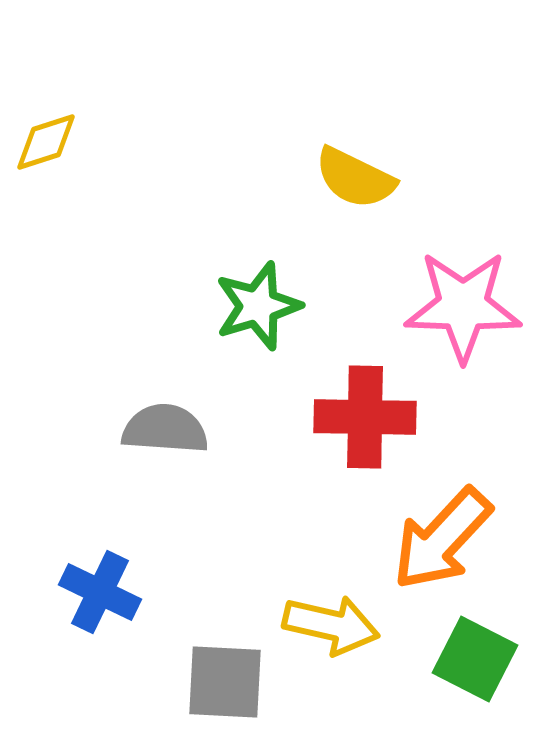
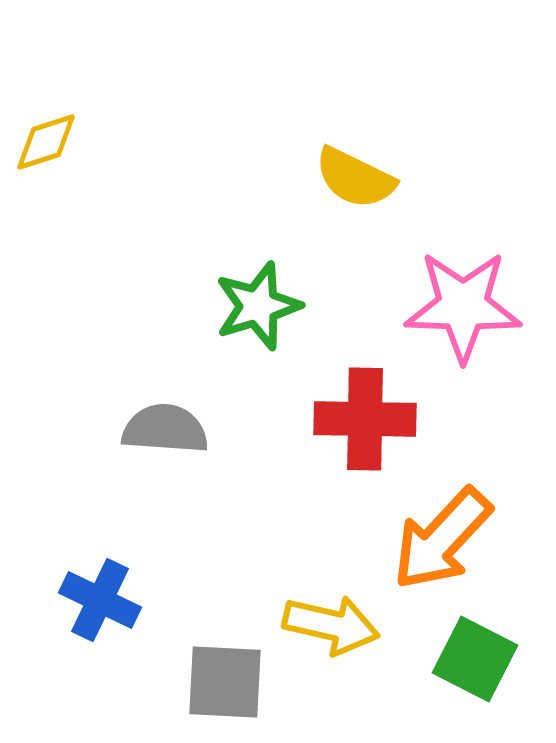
red cross: moved 2 px down
blue cross: moved 8 px down
